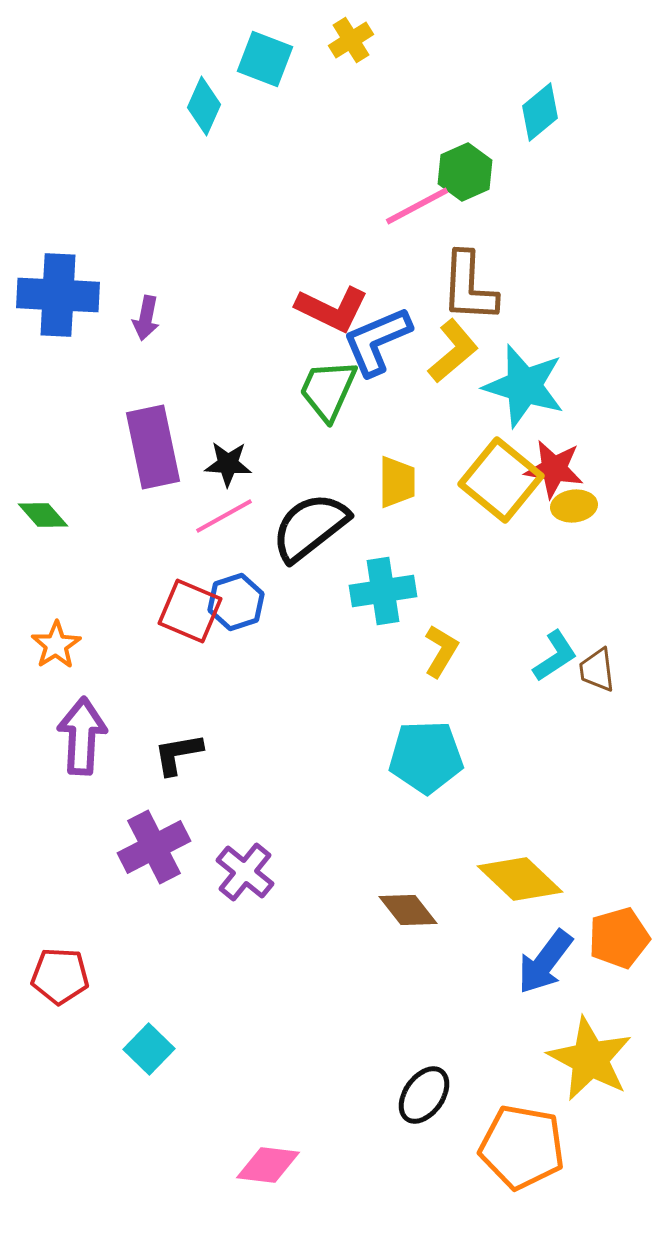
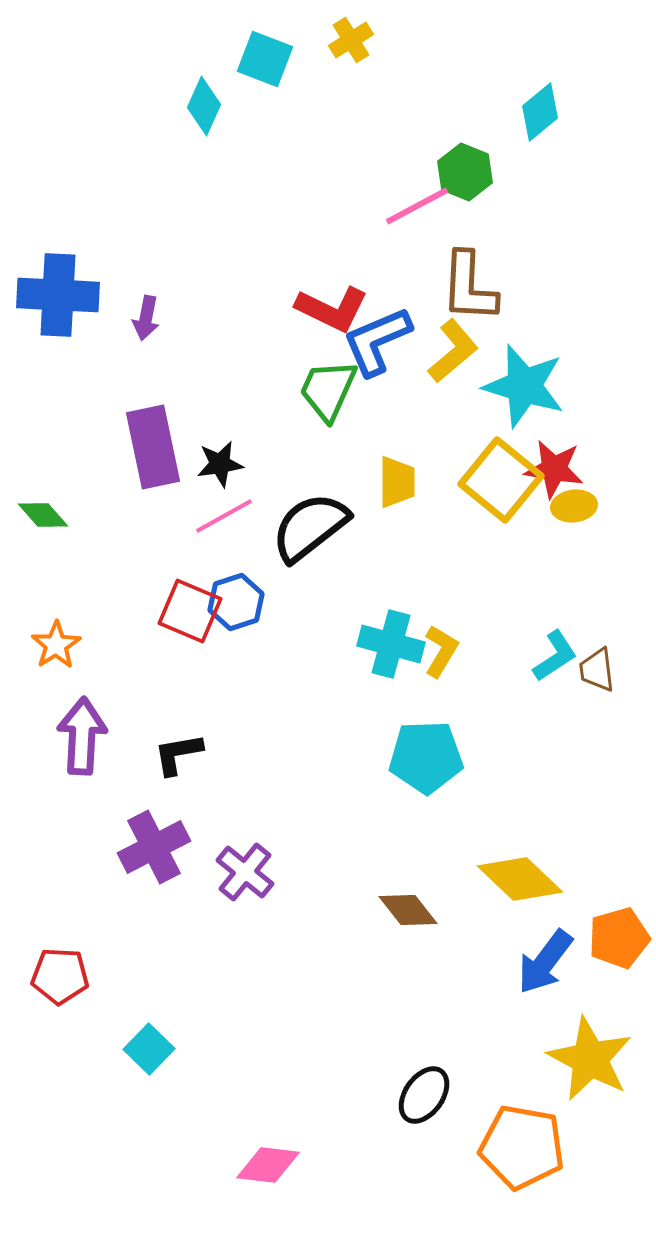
green hexagon at (465, 172): rotated 14 degrees counterclockwise
black star at (228, 464): moved 8 px left; rotated 12 degrees counterclockwise
cyan cross at (383, 591): moved 8 px right, 53 px down; rotated 24 degrees clockwise
